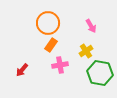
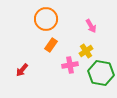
orange circle: moved 2 px left, 4 px up
pink cross: moved 10 px right
green hexagon: moved 1 px right
